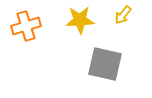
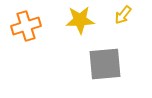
gray square: rotated 18 degrees counterclockwise
